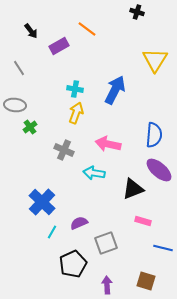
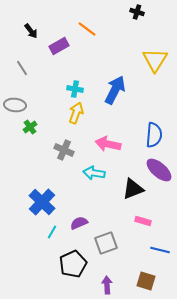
gray line: moved 3 px right
blue line: moved 3 px left, 2 px down
